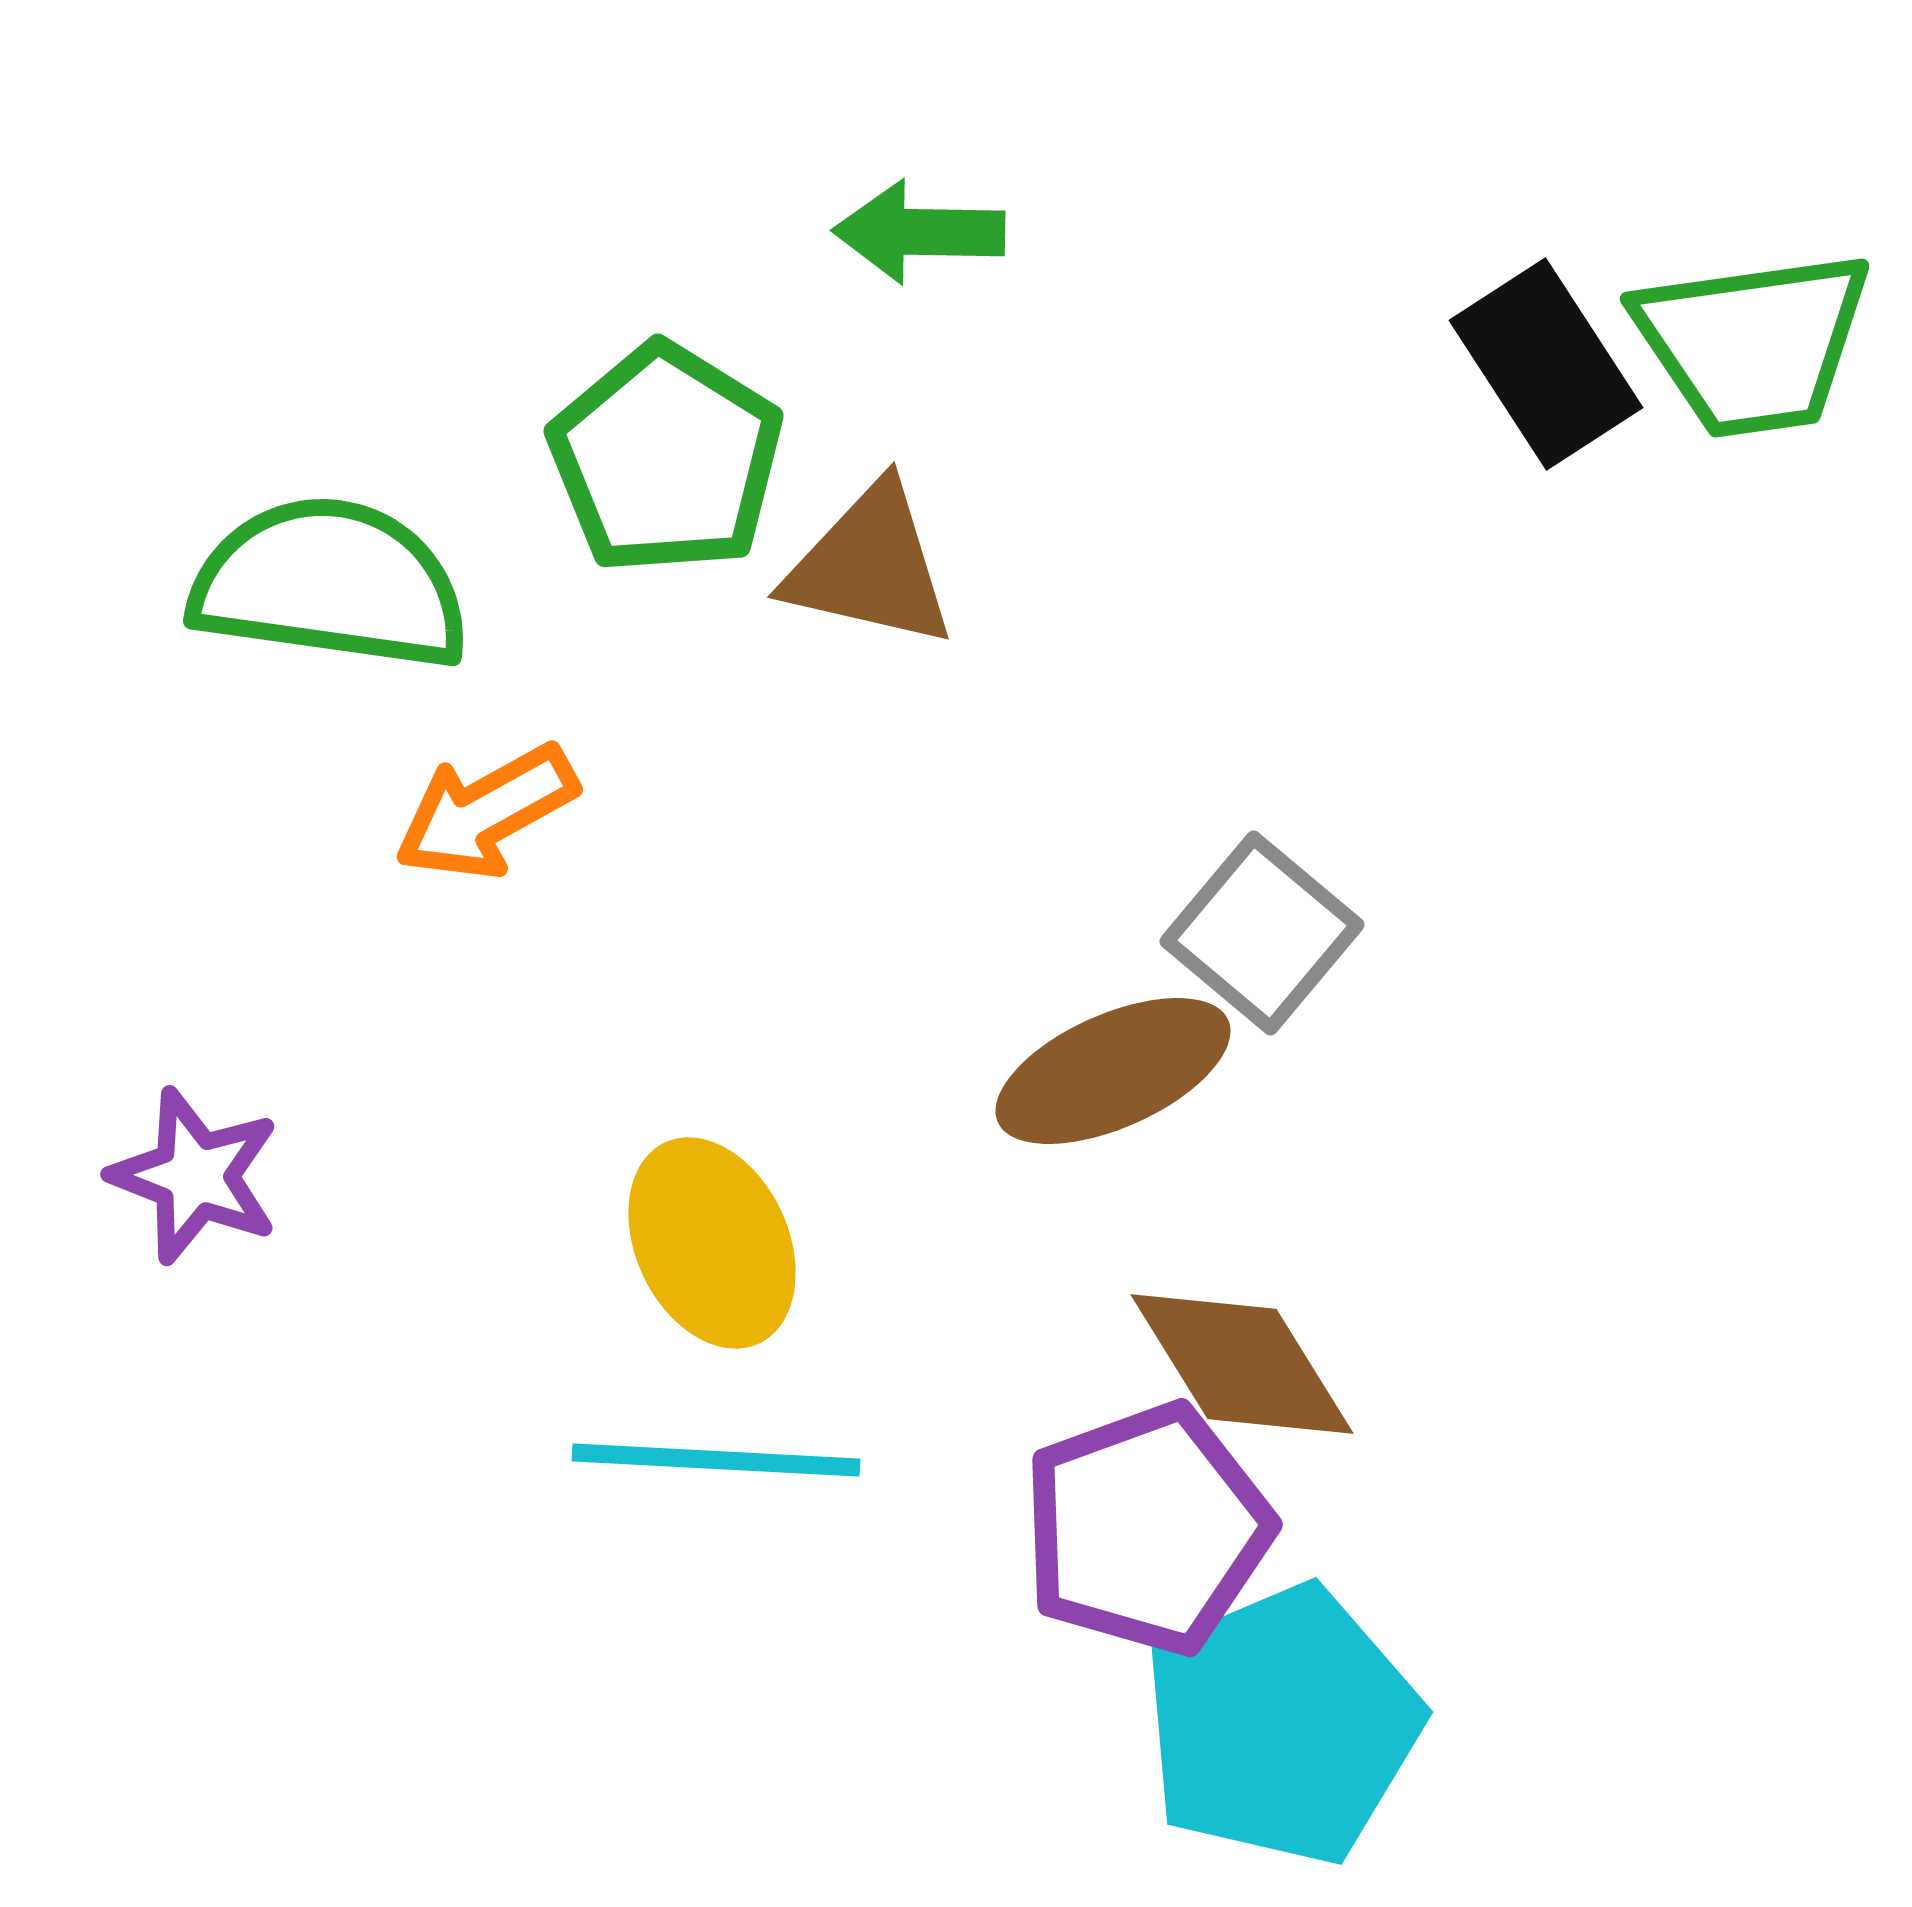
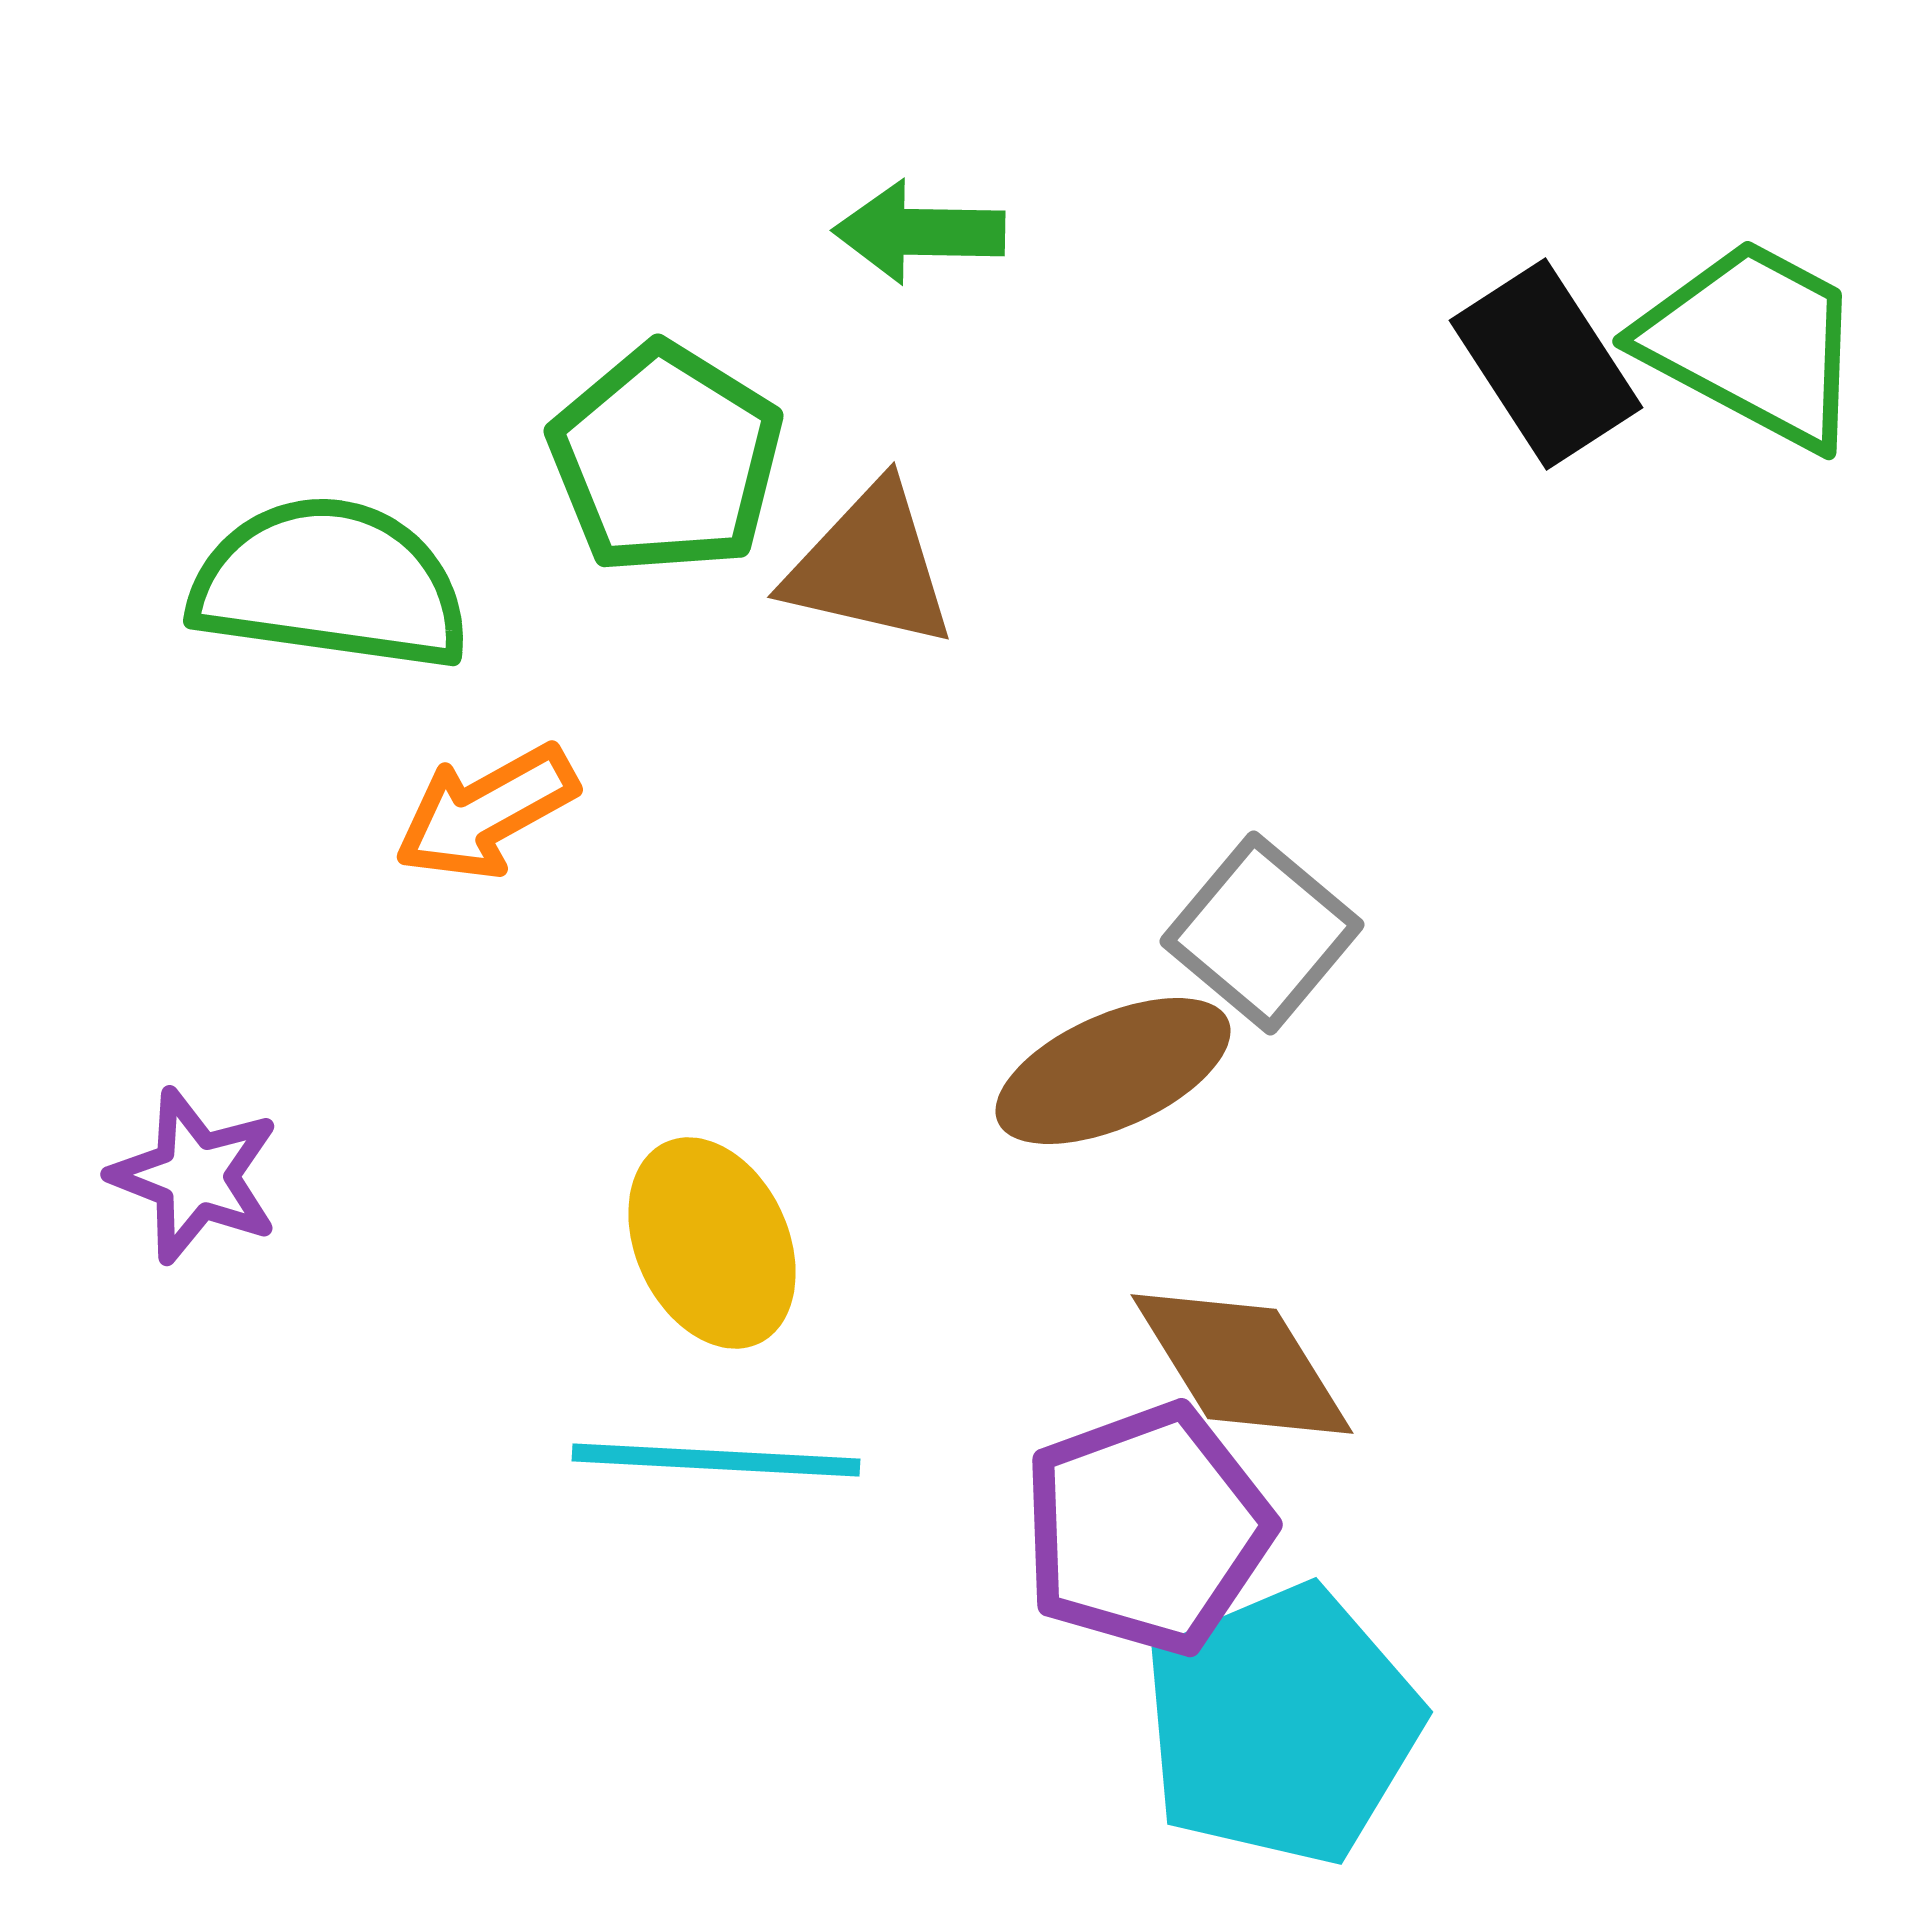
green trapezoid: rotated 144 degrees counterclockwise
